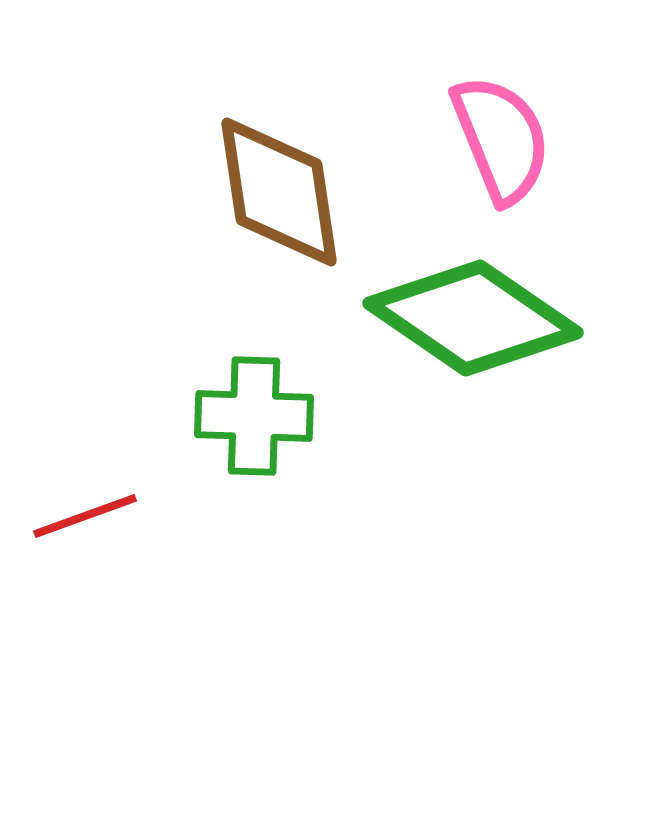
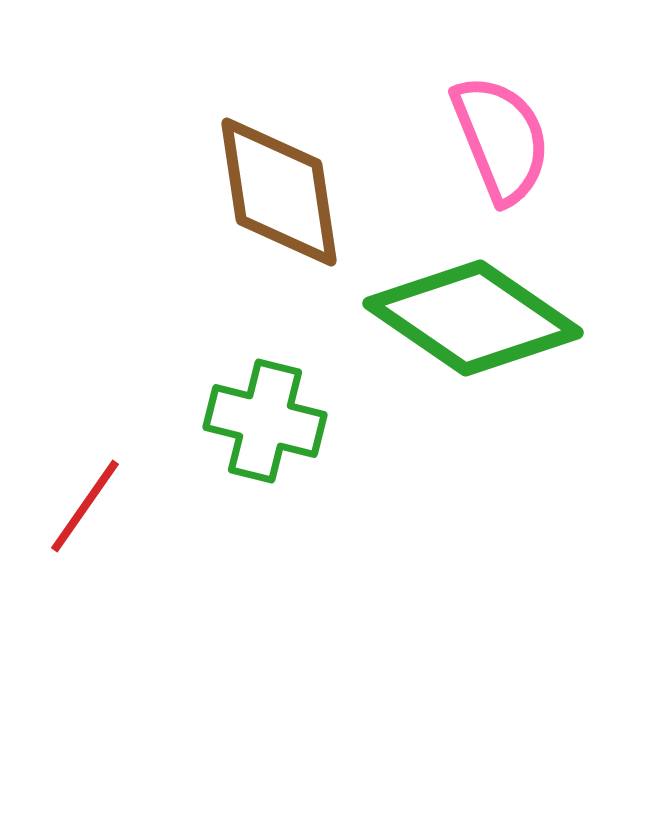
green cross: moved 11 px right, 5 px down; rotated 12 degrees clockwise
red line: moved 10 px up; rotated 35 degrees counterclockwise
